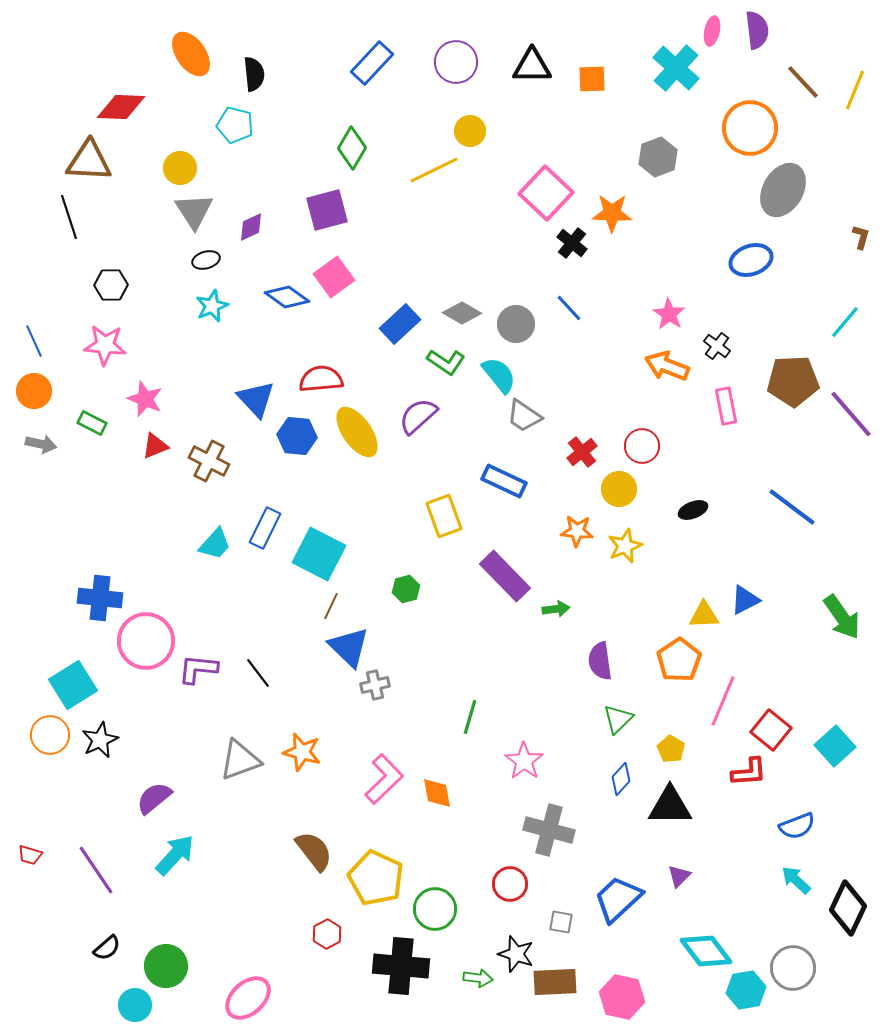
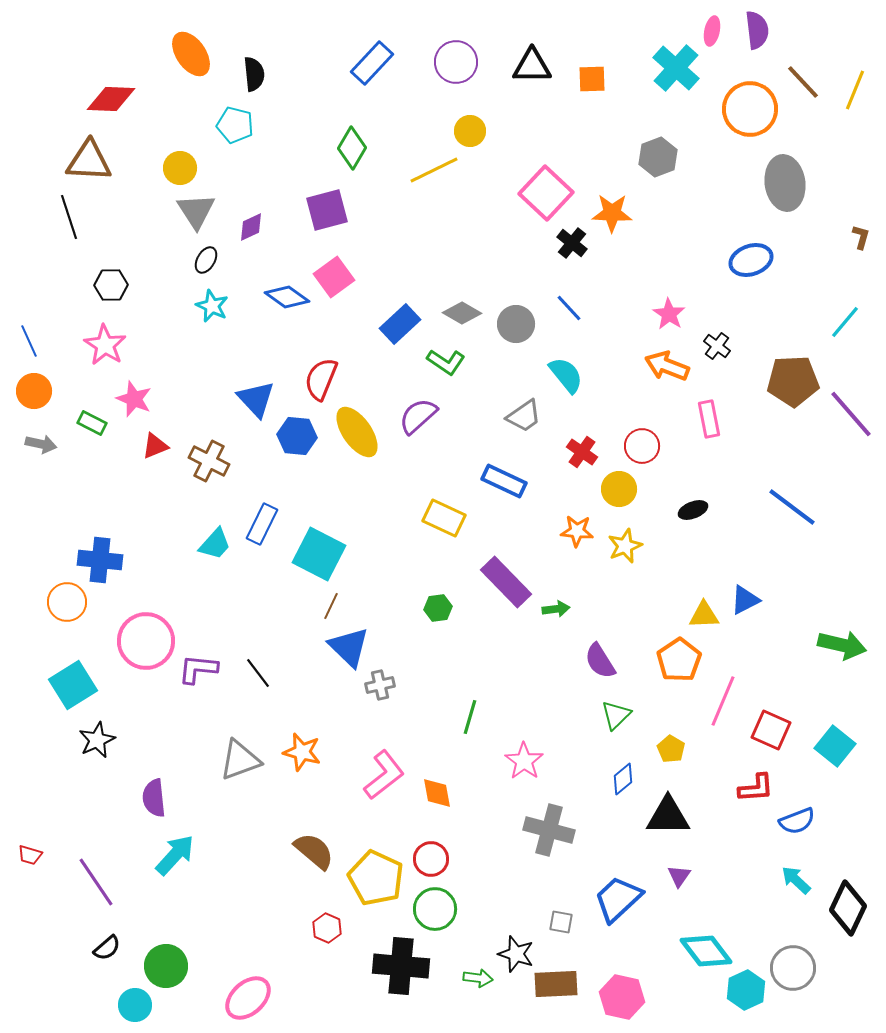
red diamond at (121, 107): moved 10 px left, 8 px up
orange circle at (750, 128): moved 19 px up
gray ellipse at (783, 190): moved 2 px right, 7 px up; rotated 38 degrees counterclockwise
gray triangle at (194, 211): moved 2 px right
black ellipse at (206, 260): rotated 44 degrees counterclockwise
cyan star at (212, 306): rotated 24 degrees counterclockwise
blue line at (34, 341): moved 5 px left
pink star at (105, 345): rotated 27 degrees clockwise
cyan semicircle at (499, 375): moved 67 px right
red semicircle at (321, 379): rotated 63 degrees counterclockwise
pink star at (145, 399): moved 11 px left
pink rectangle at (726, 406): moved 17 px left, 13 px down
gray trapezoid at (524, 416): rotated 69 degrees counterclockwise
red cross at (582, 452): rotated 16 degrees counterclockwise
yellow rectangle at (444, 516): moved 2 px down; rotated 45 degrees counterclockwise
blue rectangle at (265, 528): moved 3 px left, 4 px up
purple rectangle at (505, 576): moved 1 px right, 6 px down
green hexagon at (406, 589): moved 32 px right, 19 px down; rotated 8 degrees clockwise
blue cross at (100, 598): moved 38 px up
green arrow at (842, 617): moved 28 px down; rotated 42 degrees counterclockwise
purple semicircle at (600, 661): rotated 24 degrees counterclockwise
gray cross at (375, 685): moved 5 px right
green triangle at (618, 719): moved 2 px left, 4 px up
red square at (771, 730): rotated 15 degrees counterclockwise
orange circle at (50, 735): moved 17 px right, 133 px up
black star at (100, 740): moved 3 px left
cyan square at (835, 746): rotated 9 degrees counterclockwise
red L-shape at (749, 772): moved 7 px right, 16 px down
pink L-shape at (384, 779): moved 4 px up; rotated 6 degrees clockwise
blue diamond at (621, 779): moved 2 px right; rotated 8 degrees clockwise
purple semicircle at (154, 798): rotated 57 degrees counterclockwise
black triangle at (670, 806): moved 2 px left, 10 px down
blue semicircle at (797, 826): moved 5 px up
brown semicircle at (314, 851): rotated 12 degrees counterclockwise
purple line at (96, 870): moved 12 px down
purple triangle at (679, 876): rotated 10 degrees counterclockwise
red circle at (510, 884): moved 79 px left, 25 px up
red hexagon at (327, 934): moved 6 px up; rotated 8 degrees counterclockwise
brown rectangle at (555, 982): moved 1 px right, 2 px down
cyan hexagon at (746, 990): rotated 15 degrees counterclockwise
